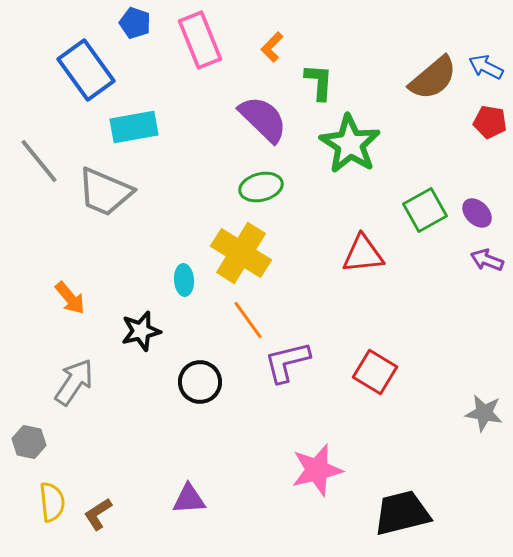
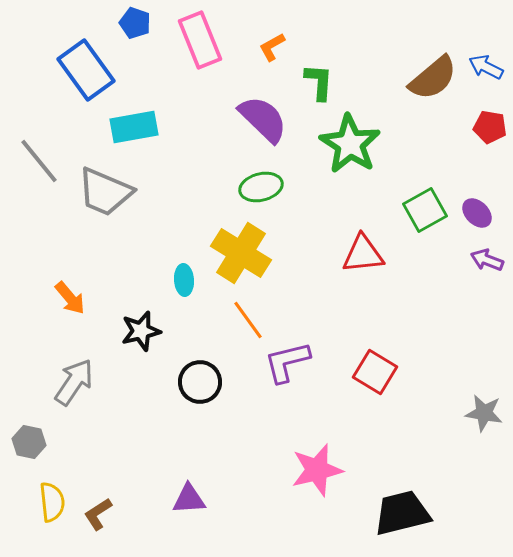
orange L-shape: rotated 16 degrees clockwise
red pentagon: moved 5 px down
